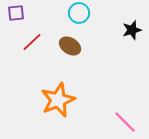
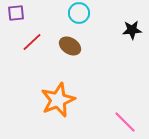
black star: rotated 12 degrees clockwise
